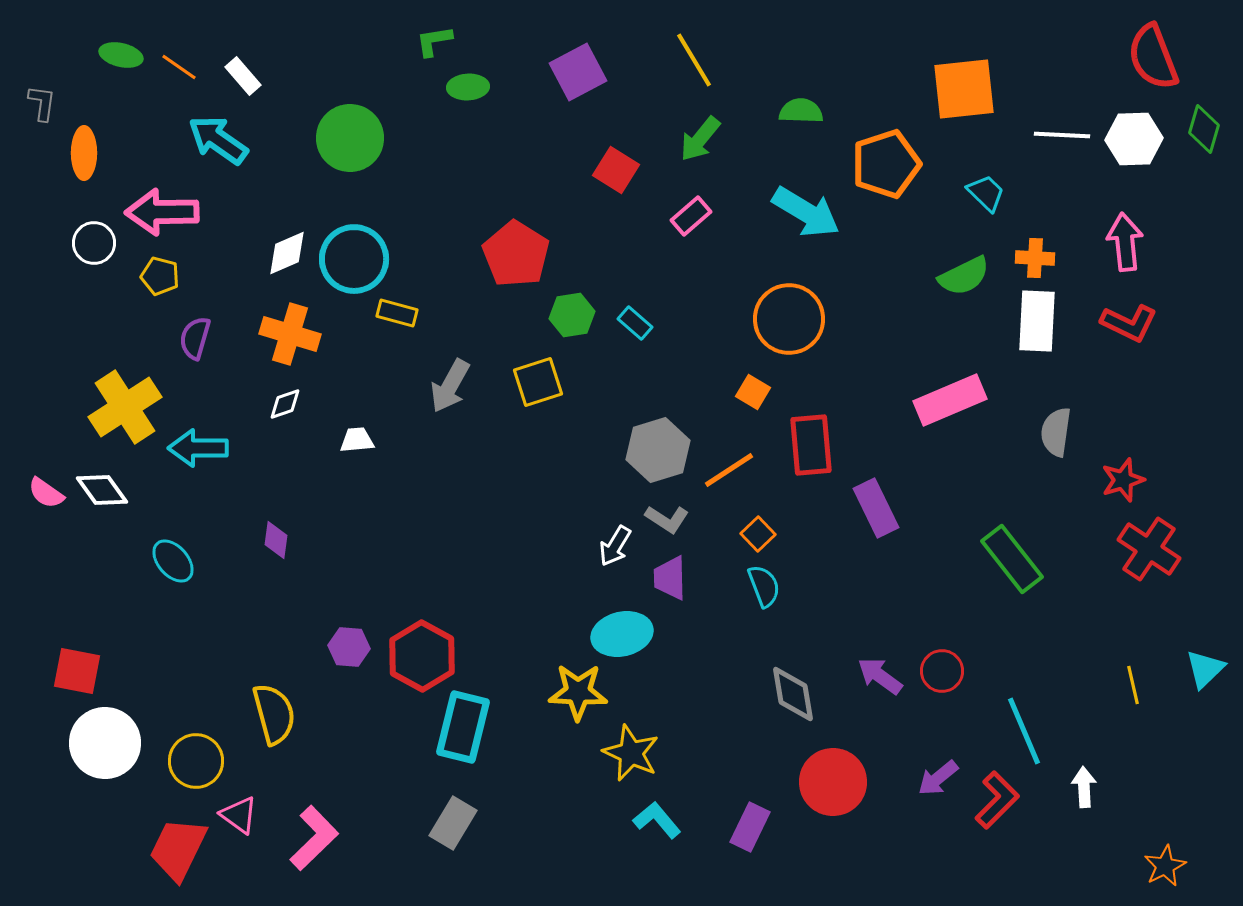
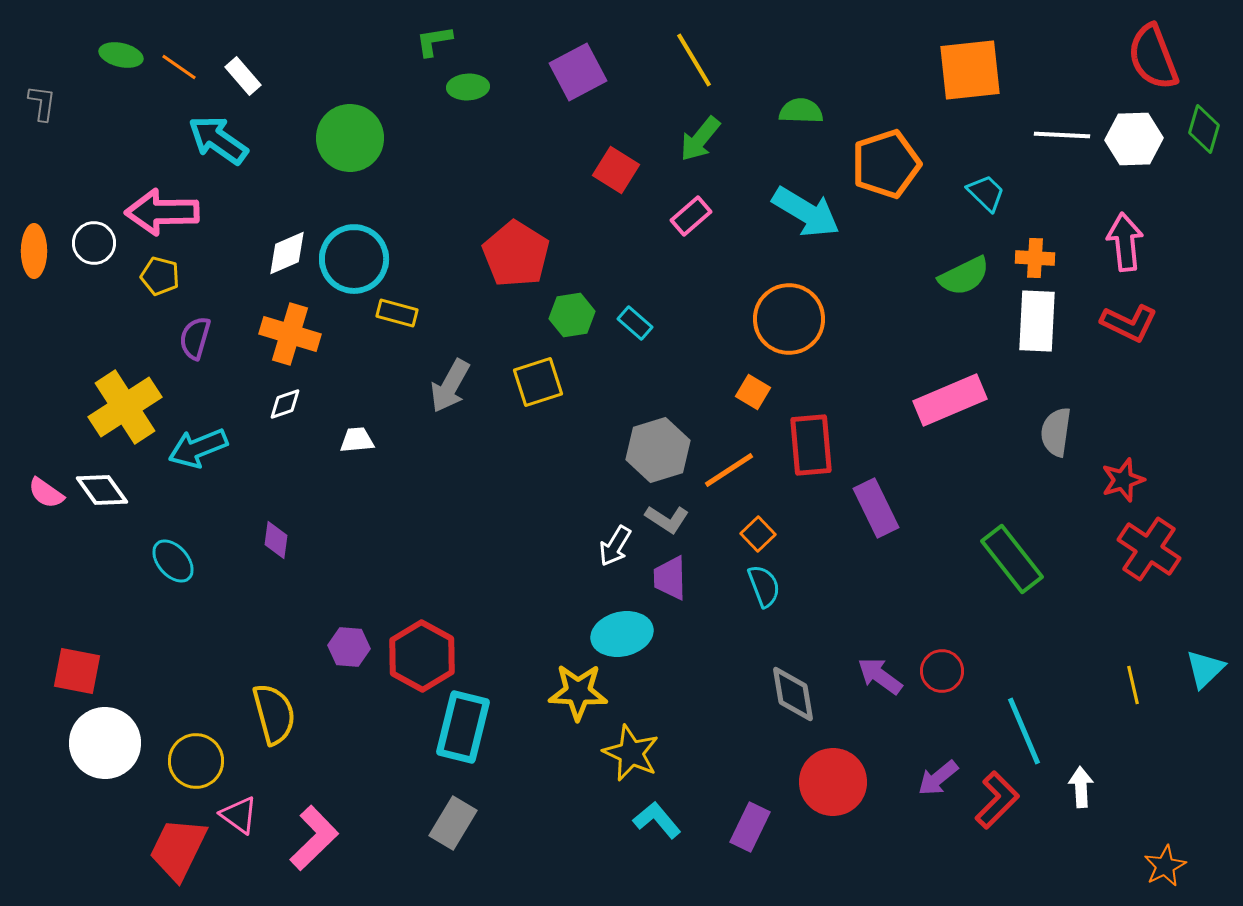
orange square at (964, 89): moved 6 px right, 19 px up
orange ellipse at (84, 153): moved 50 px left, 98 px down
cyan arrow at (198, 448): rotated 22 degrees counterclockwise
white arrow at (1084, 787): moved 3 px left
